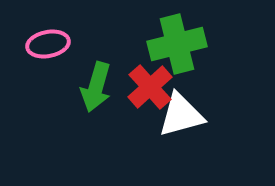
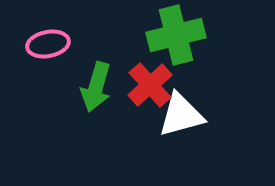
green cross: moved 1 px left, 9 px up
red cross: moved 2 px up
